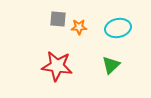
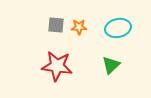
gray square: moved 2 px left, 6 px down
